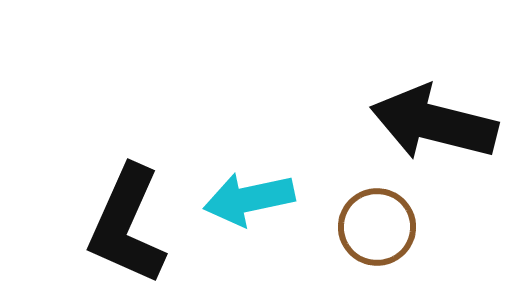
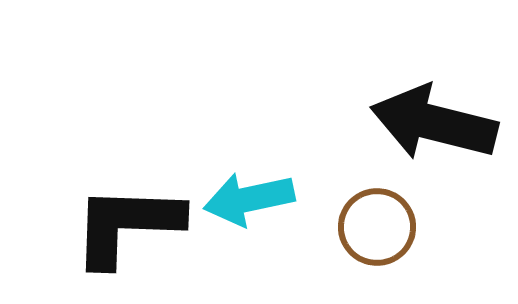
black L-shape: rotated 68 degrees clockwise
